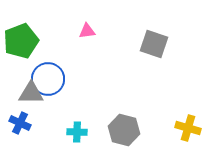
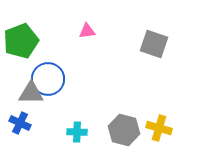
yellow cross: moved 29 px left
